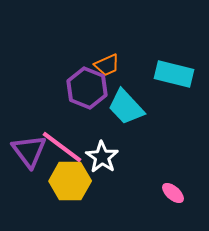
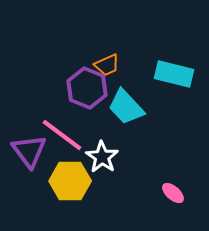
pink line: moved 12 px up
